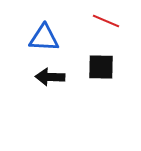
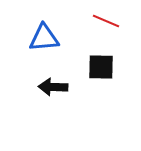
blue triangle: rotated 8 degrees counterclockwise
black arrow: moved 3 px right, 10 px down
